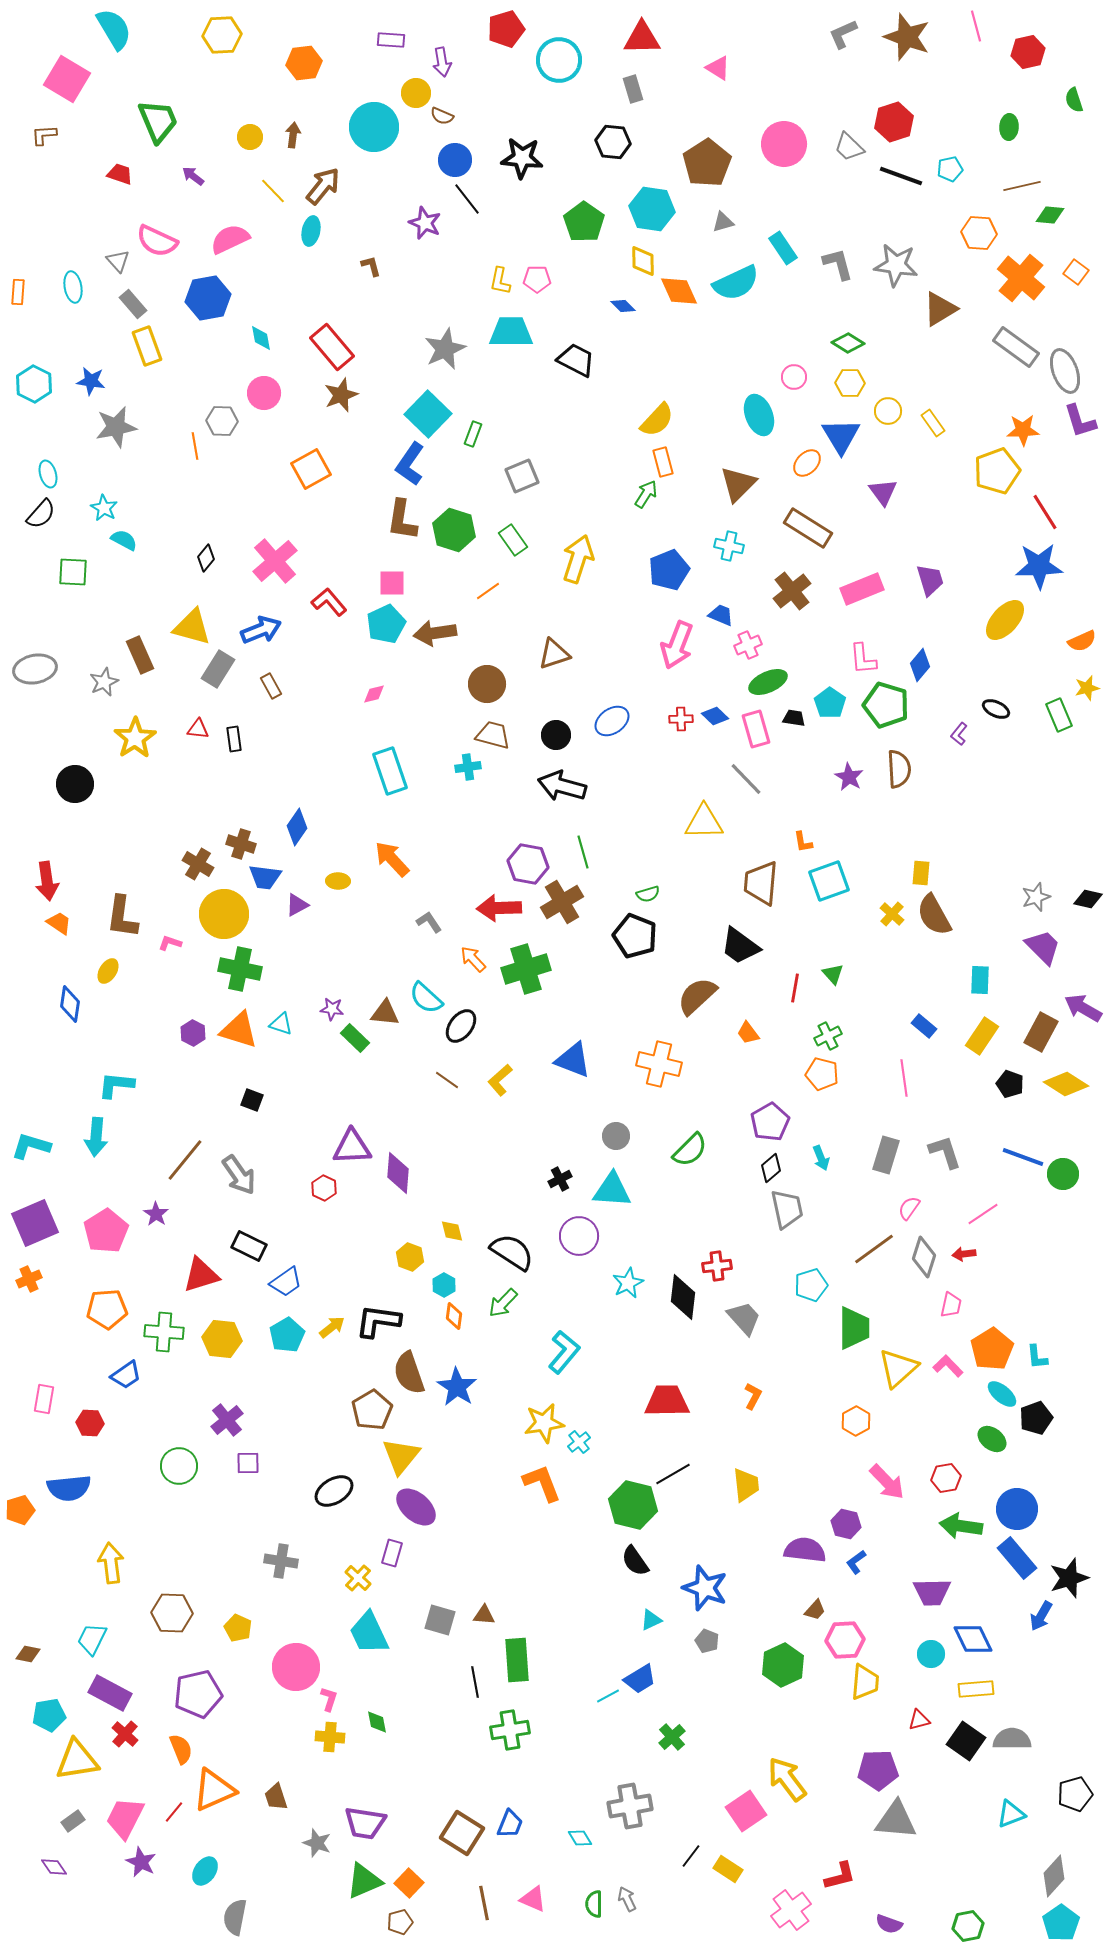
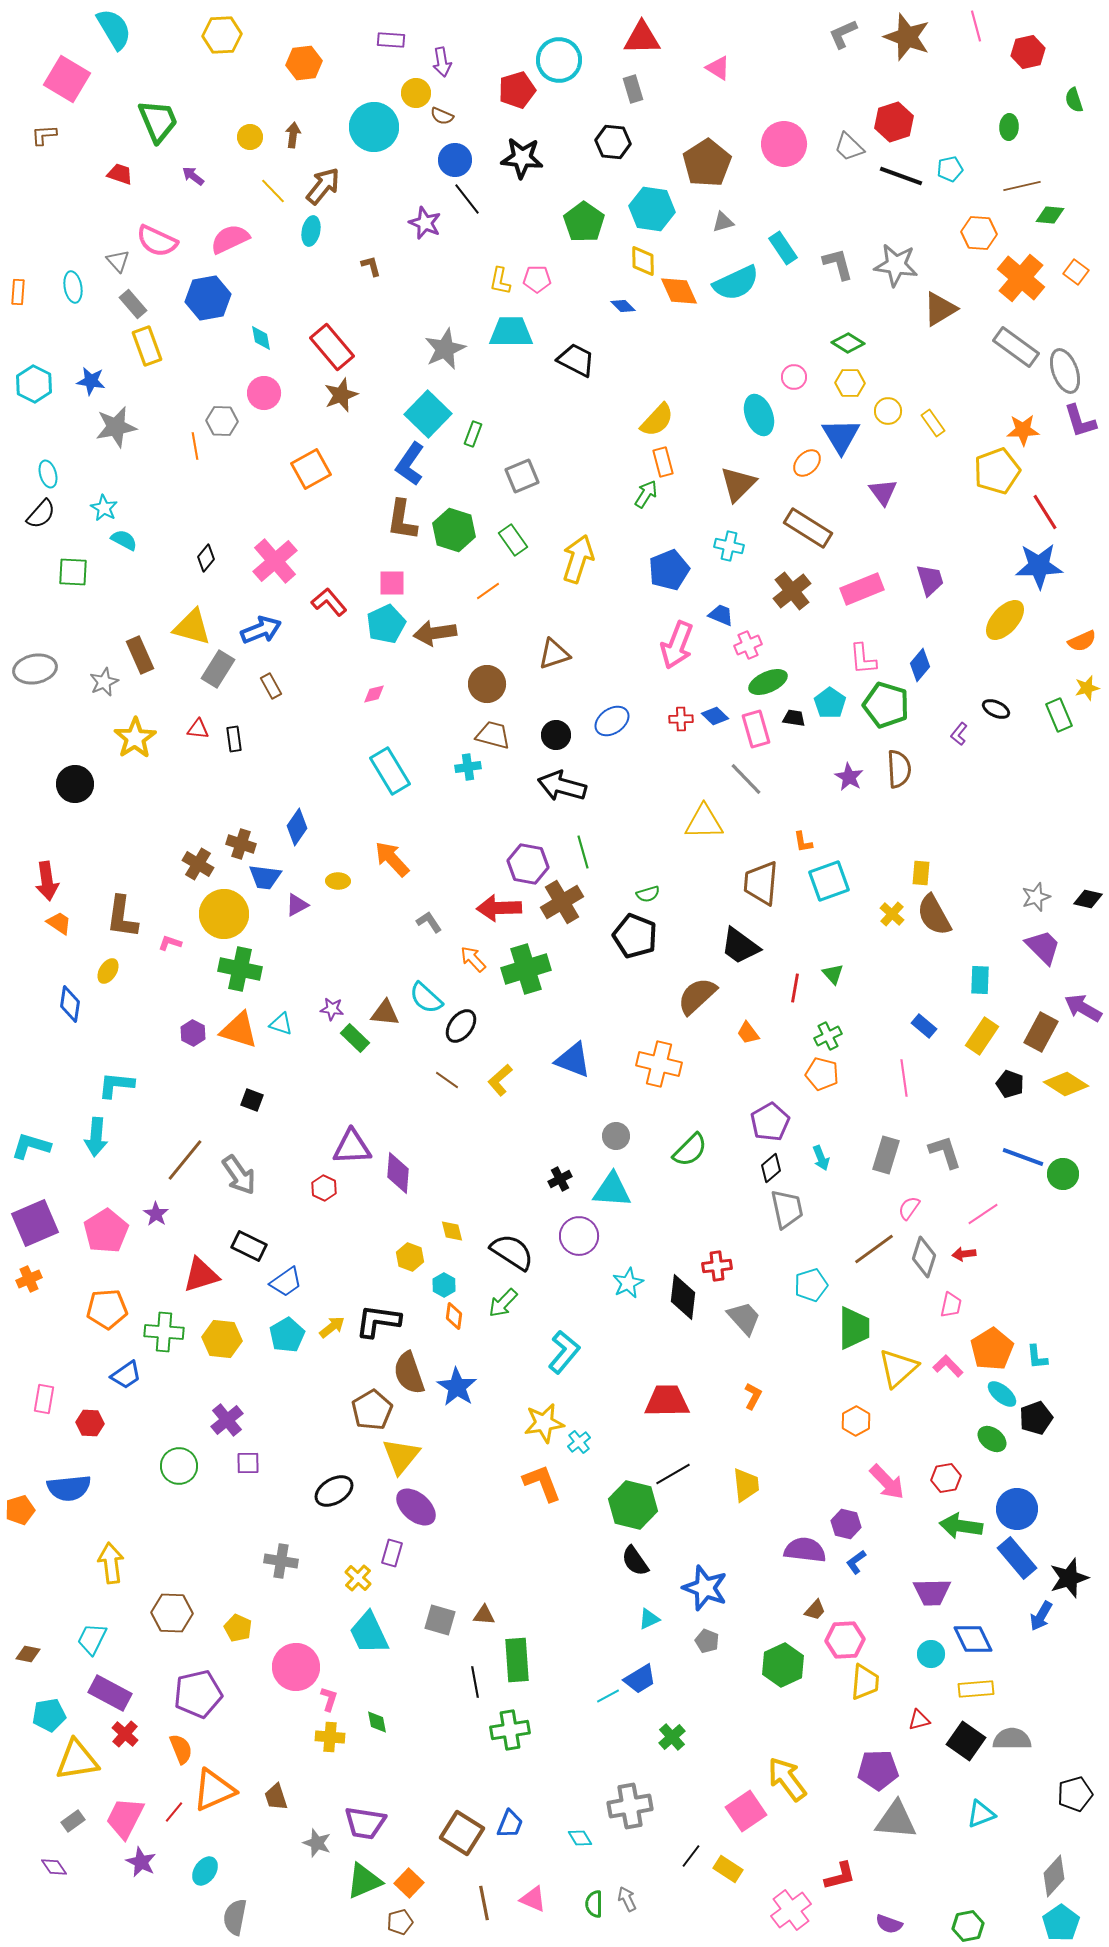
red pentagon at (506, 29): moved 11 px right, 61 px down
cyan rectangle at (390, 771): rotated 12 degrees counterclockwise
cyan triangle at (651, 1620): moved 2 px left, 1 px up
cyan triangle at (1011, 1814): moved 30 px left
